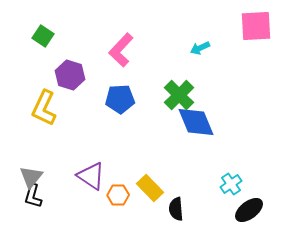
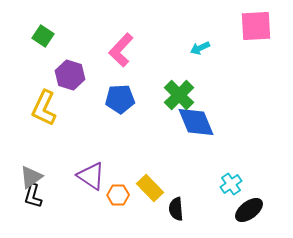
gray triangle: rotated 15 degrees clockwise
